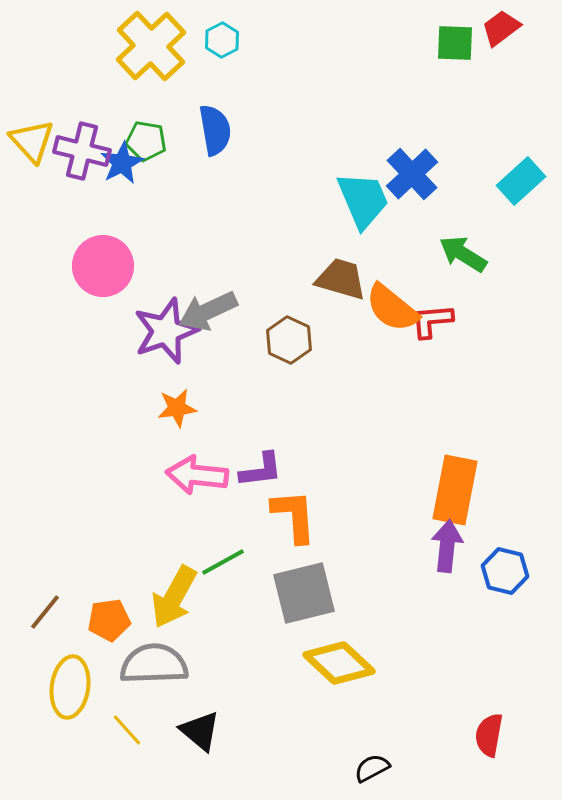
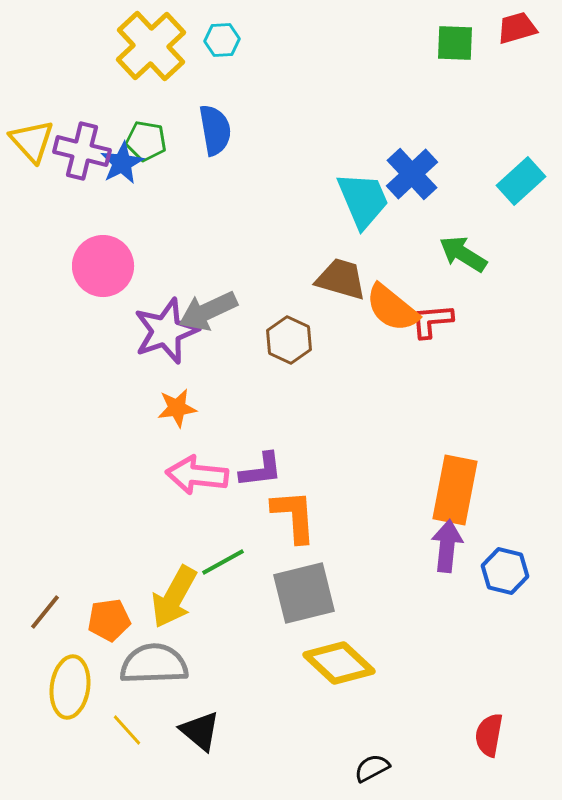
red trapezoid: moved 16 px right; rotated 21 degrees clockwise
cyan hexagon: rotated 24 degrees clockwise
